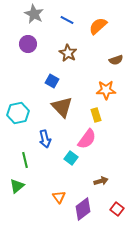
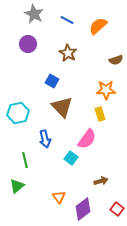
yellow rectangle: moved 4 px right, 1 px up
